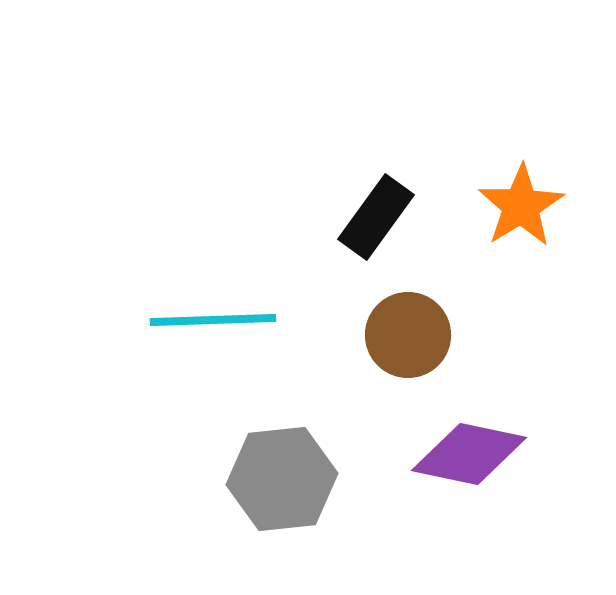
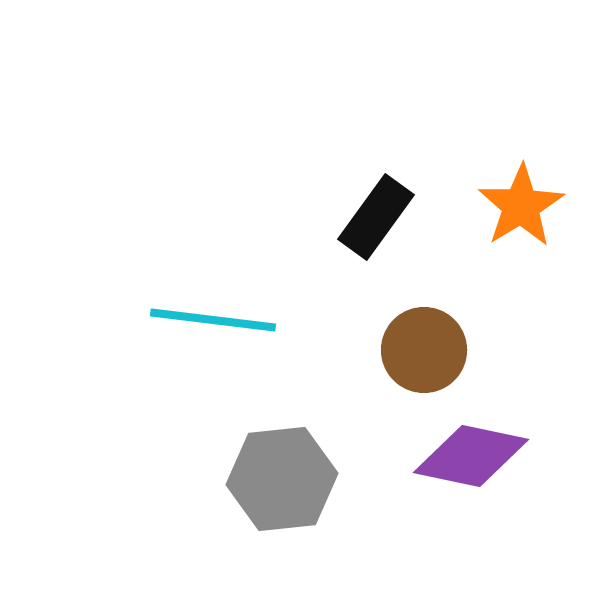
cyan line: rotated 9 degrees clockwise
brown circle: moved 16 px right, 15 px down
purple diamond: moved 2 px right, 2 px down
